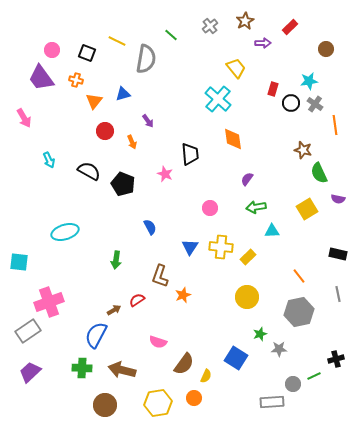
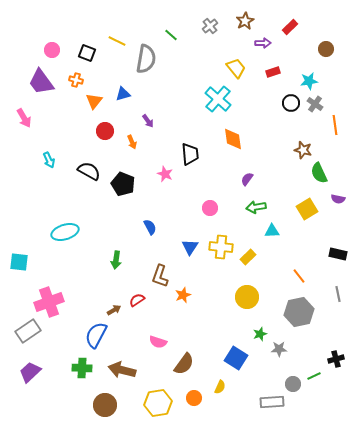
purple trapezoid at (41, 78): moved 4 px down
red rectangle at (273, 89): moved 17 px up; rotated 56 degrees clockwise
yellow semicircle at (206, 376): moved 14 px right, 11 px down
